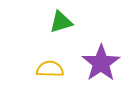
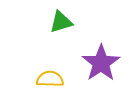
yellow semicircle: moved 10 px down
